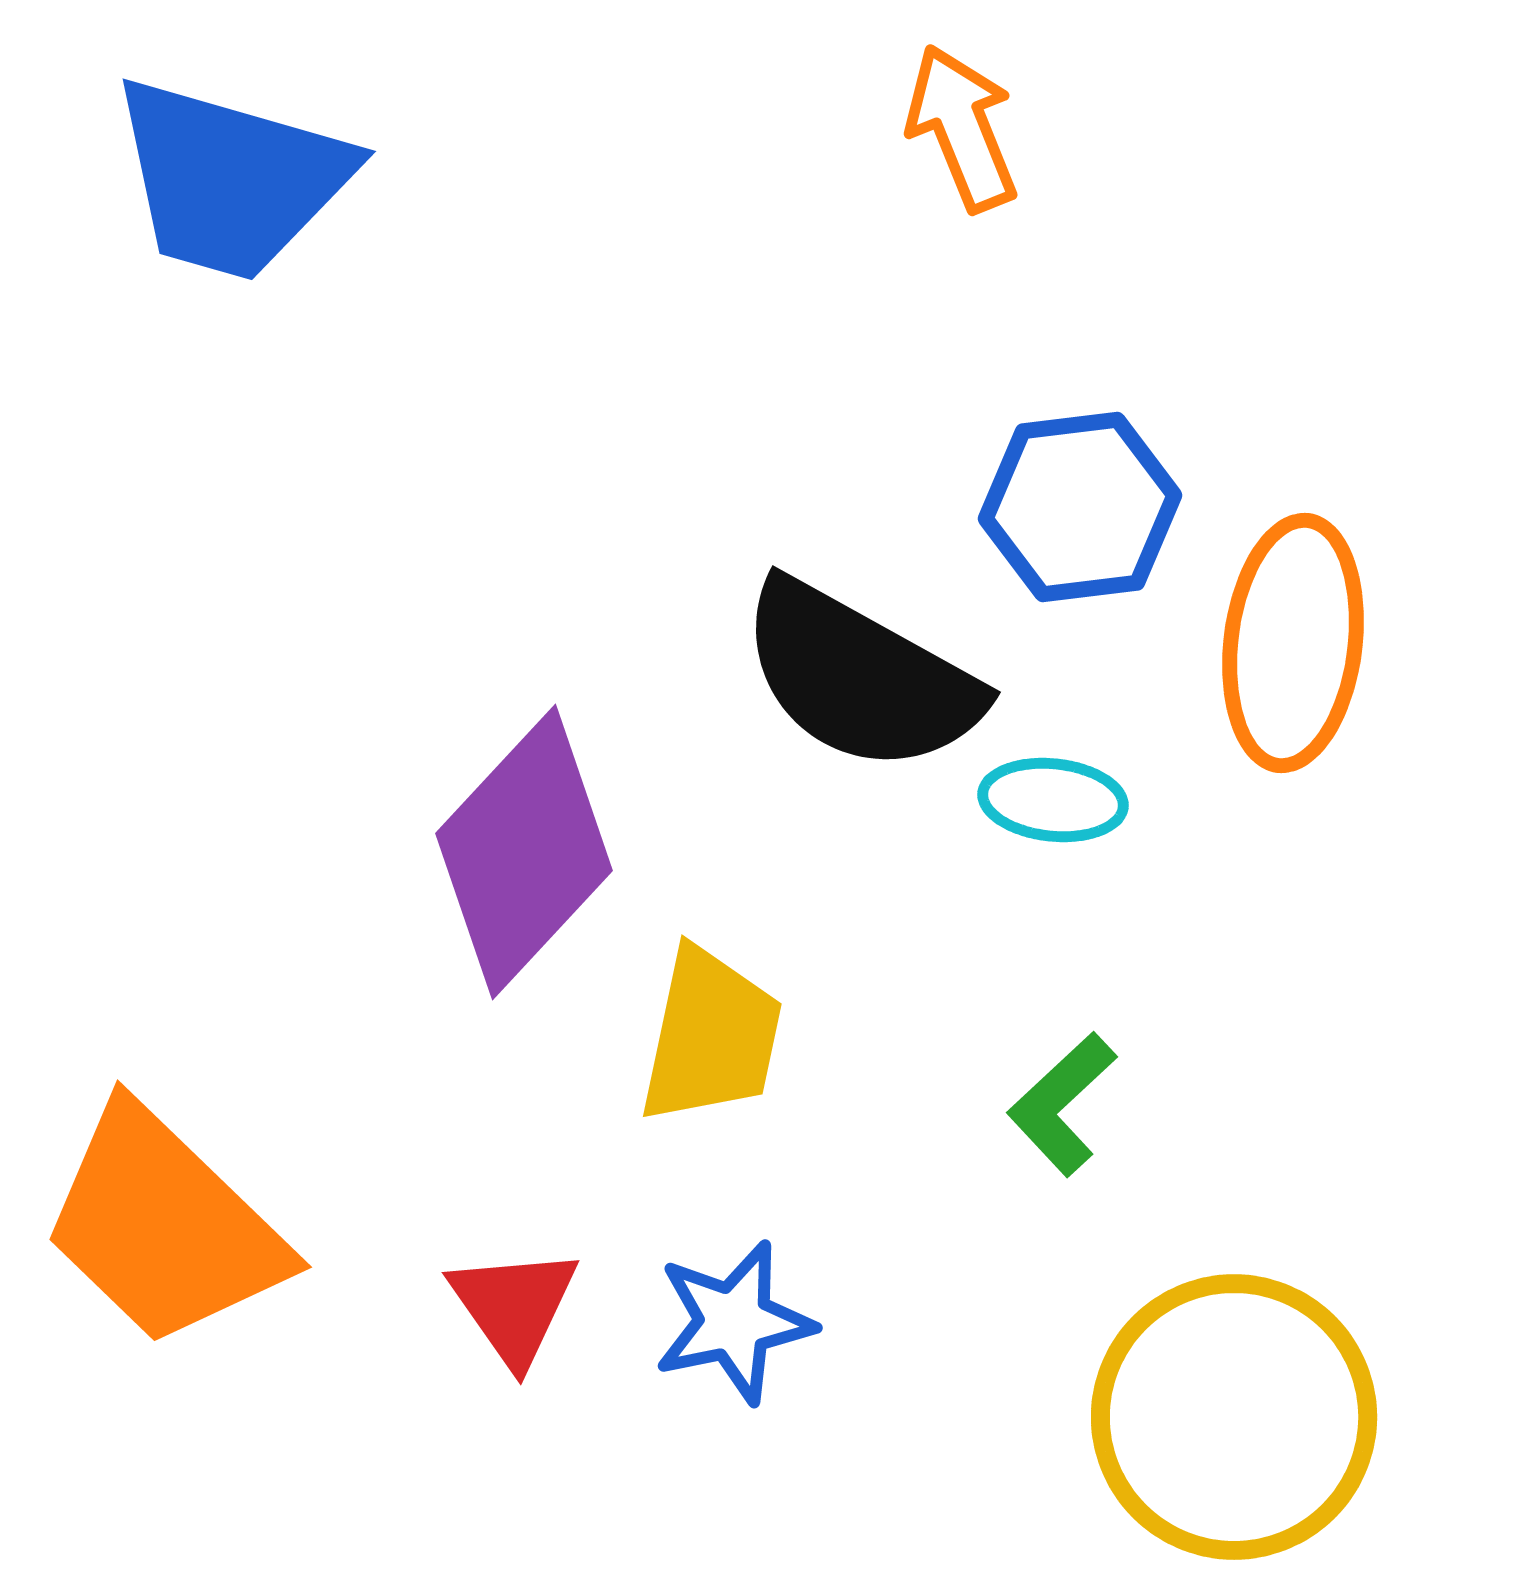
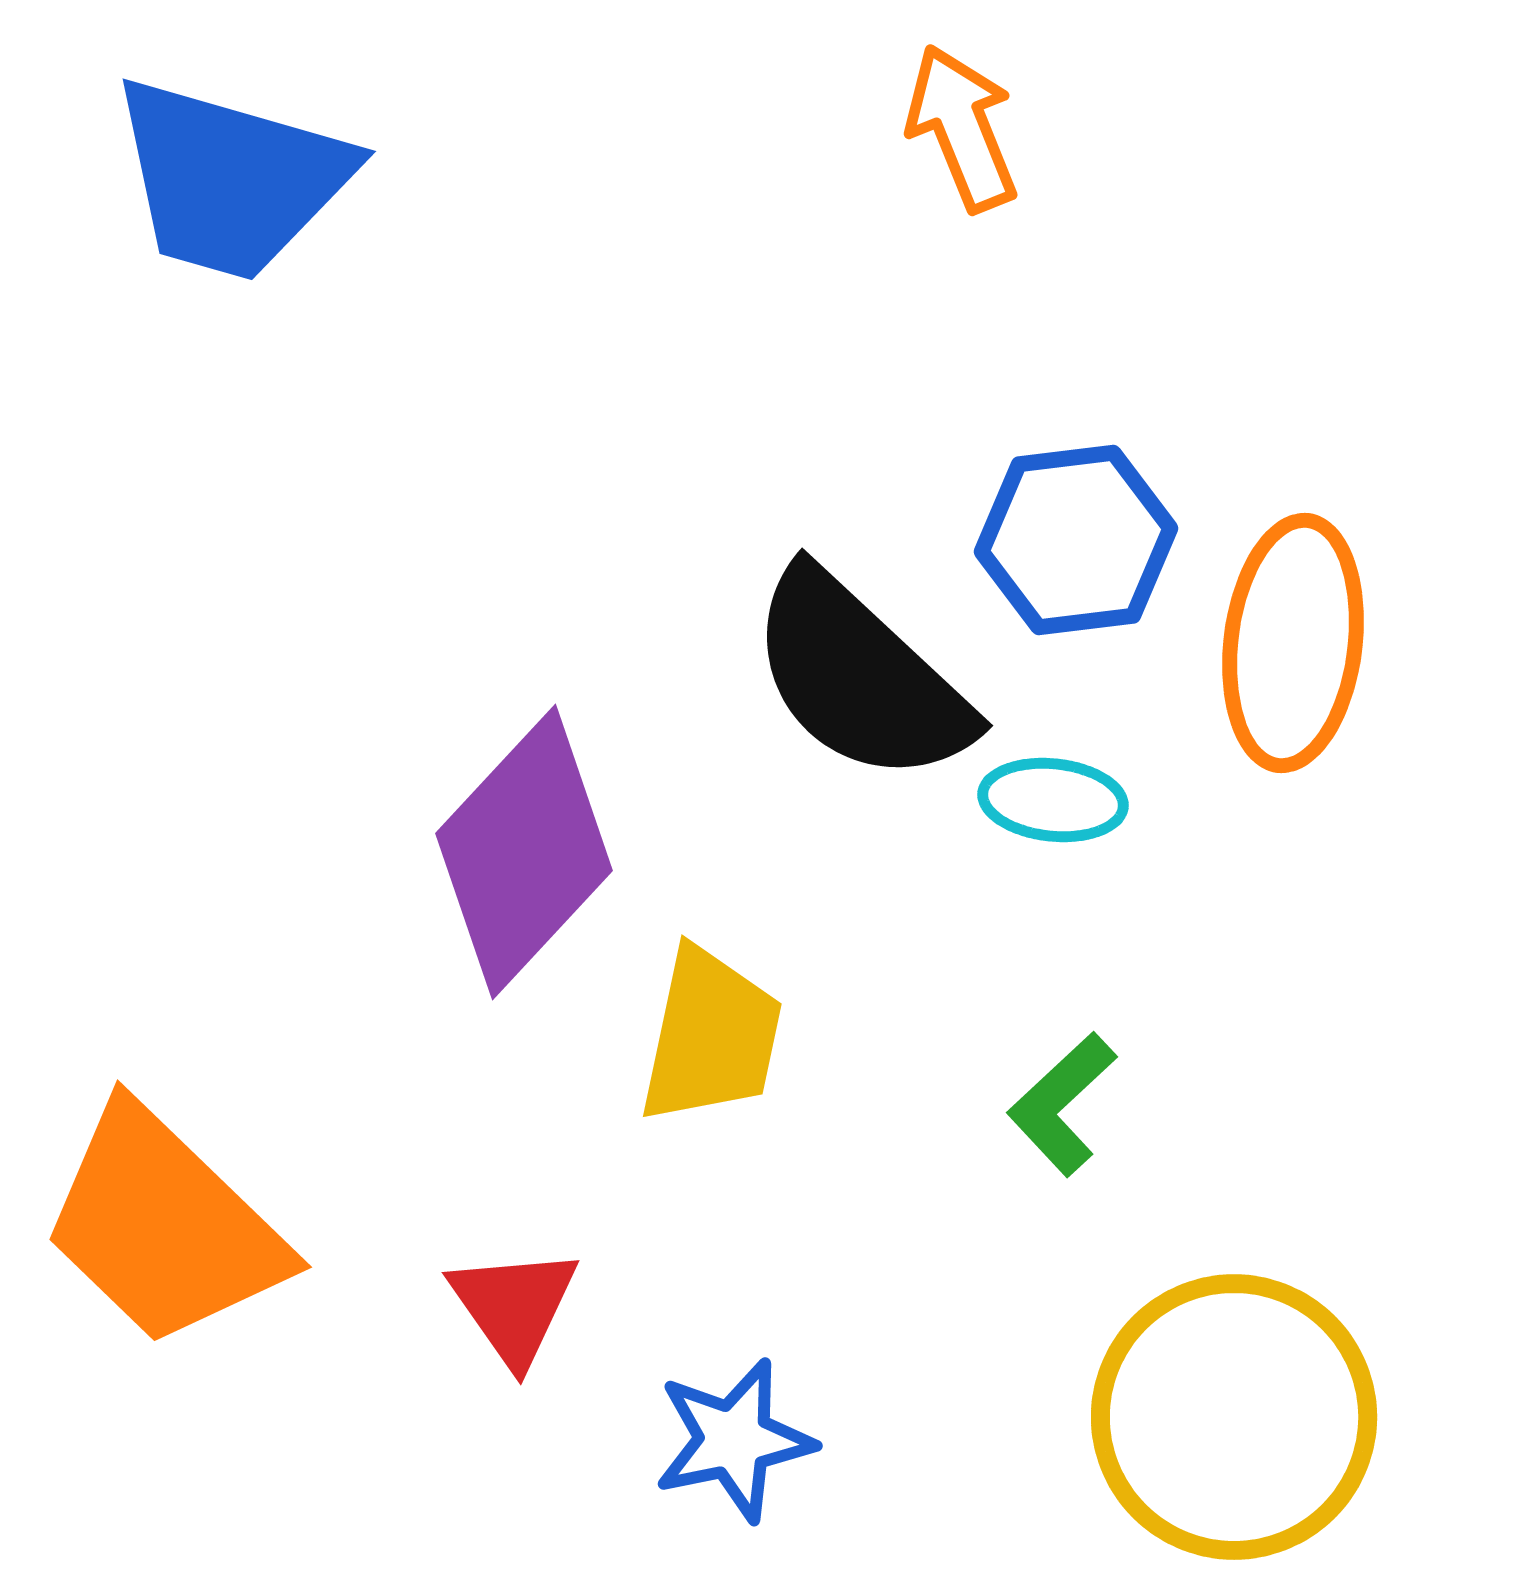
blue hexagon: moved 4 px left, 33 px down
black semicircle: rotated 14 degrees clockwise
blue star: moved 118 px down
